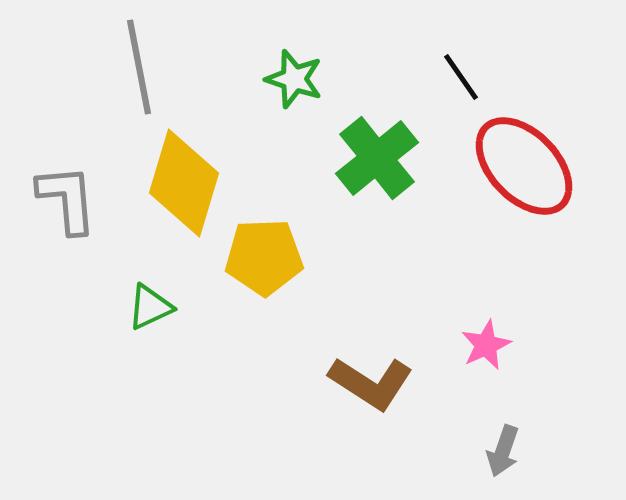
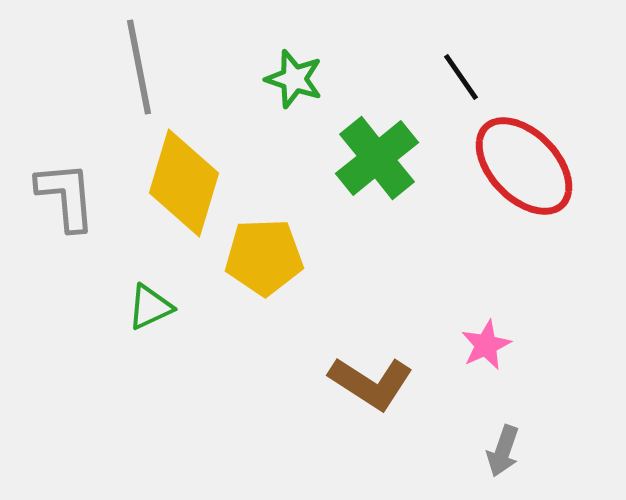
gray L-shape: moved 1 px left, 3 px up
